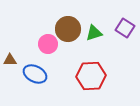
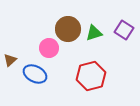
purple square: moved 1 px left, 2 px down
pink circle: moved 1 px right, 4 px down
brown triangle: rotated 40 degrees counterclockwise
red hexagon: rotated 12 degrees counterclockwise
